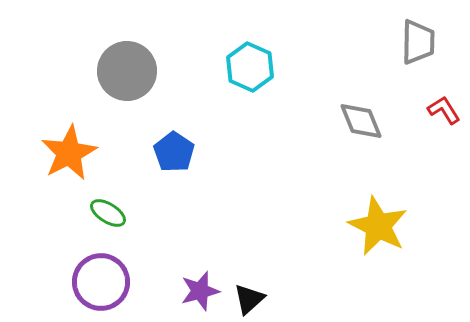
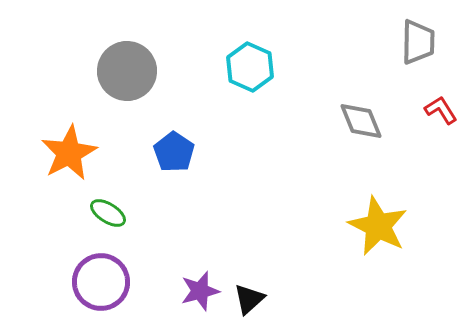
red L-shape: moved 3 px left
